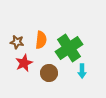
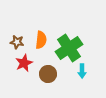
brown circle: moved 1 px left, 1 px down
